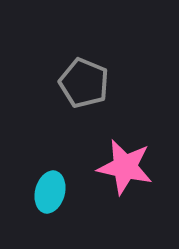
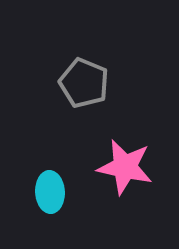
cyan ellipse: rotated 18 degrees counterclockwise
